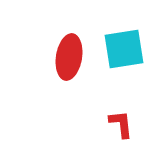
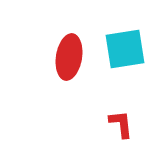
cyan square: moved 1 px right
